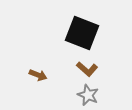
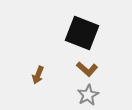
brown arrow: rotated 90 degrees clockwise
gray star: rotated 20 degrees clockwise
